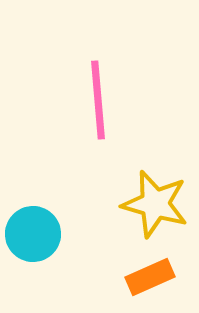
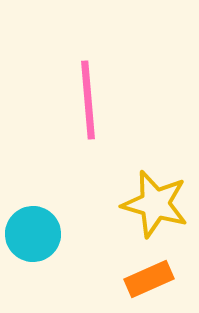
pink line: moved 10 px left
orange rectangle: moved 1 px left, 2 px down
